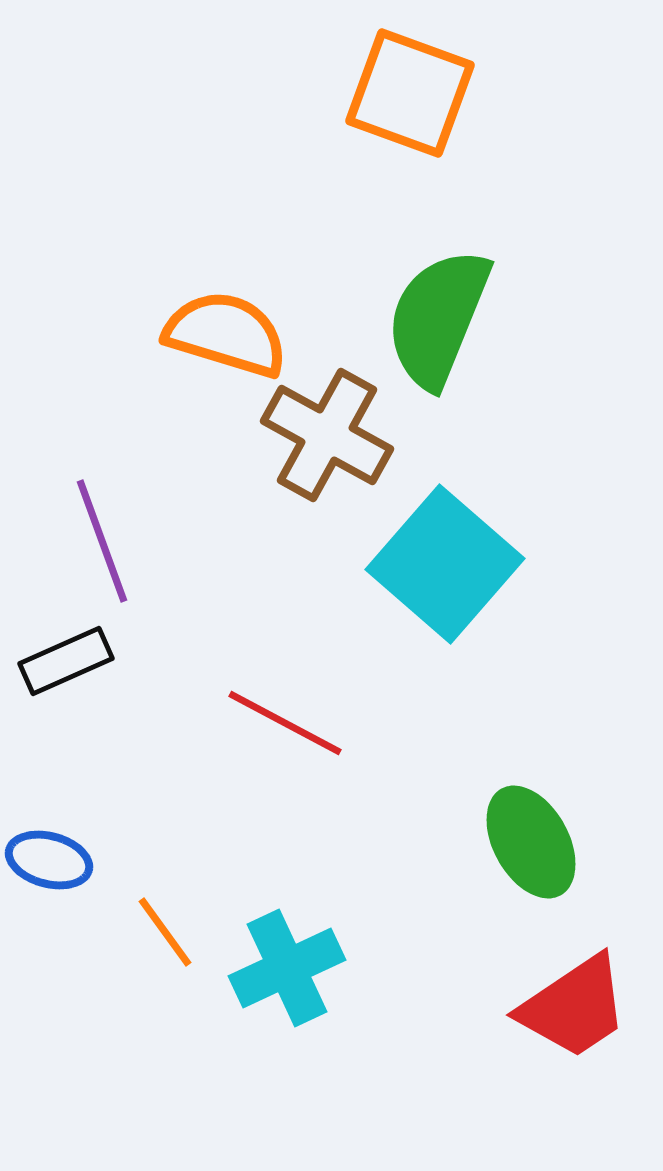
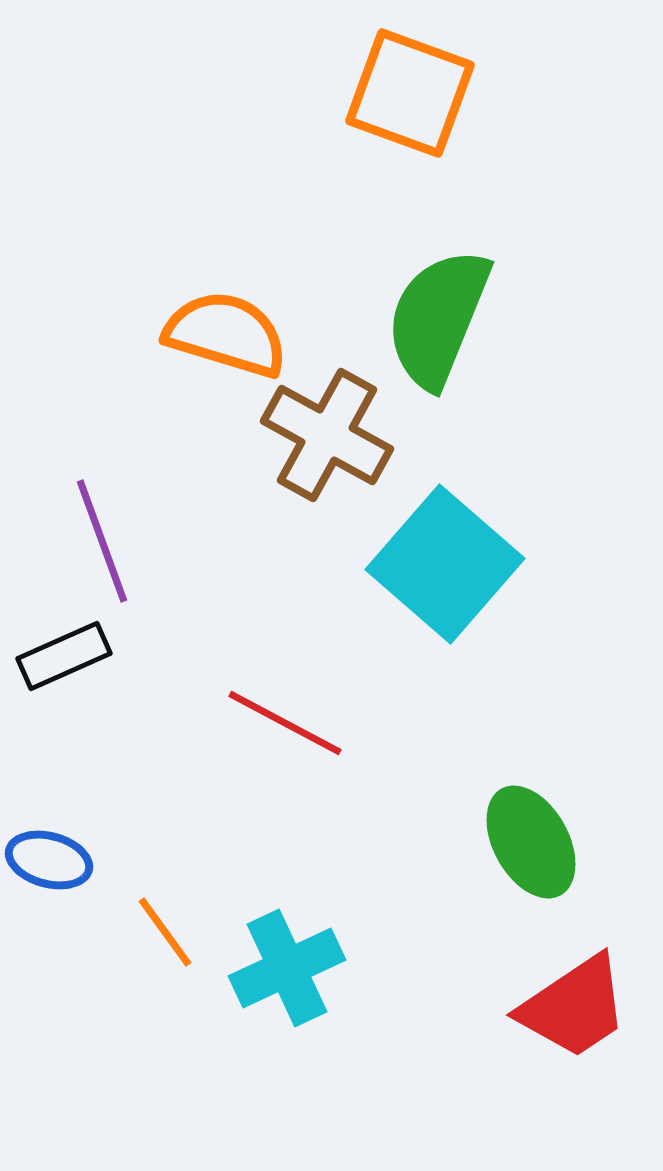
black rectangle: moved 2 px left, 5 px up
